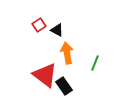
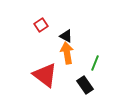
red square: moved 2 px right
black triangle: moved 9 px right, 6 px down
black rectangle: moved 21 px right, 1 px up
